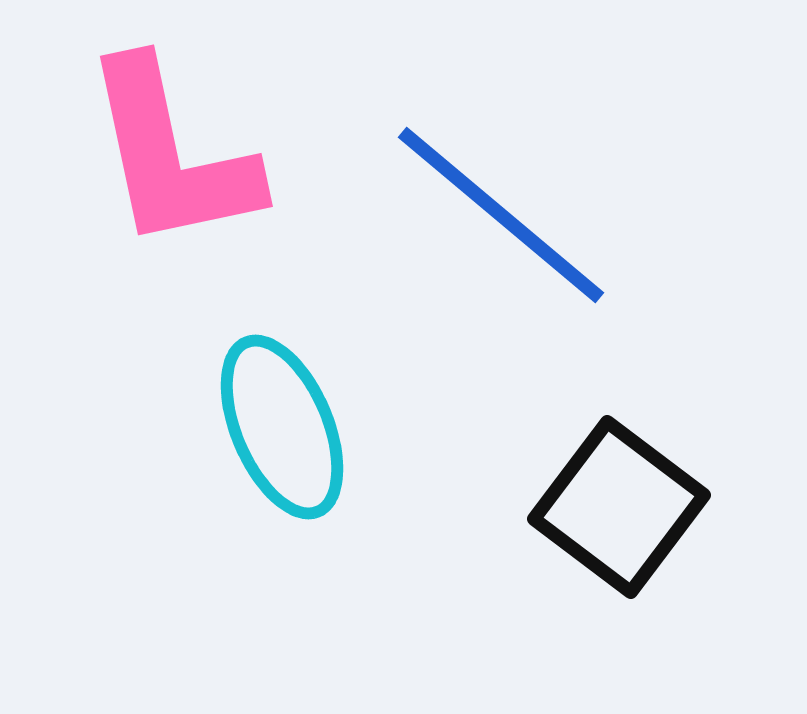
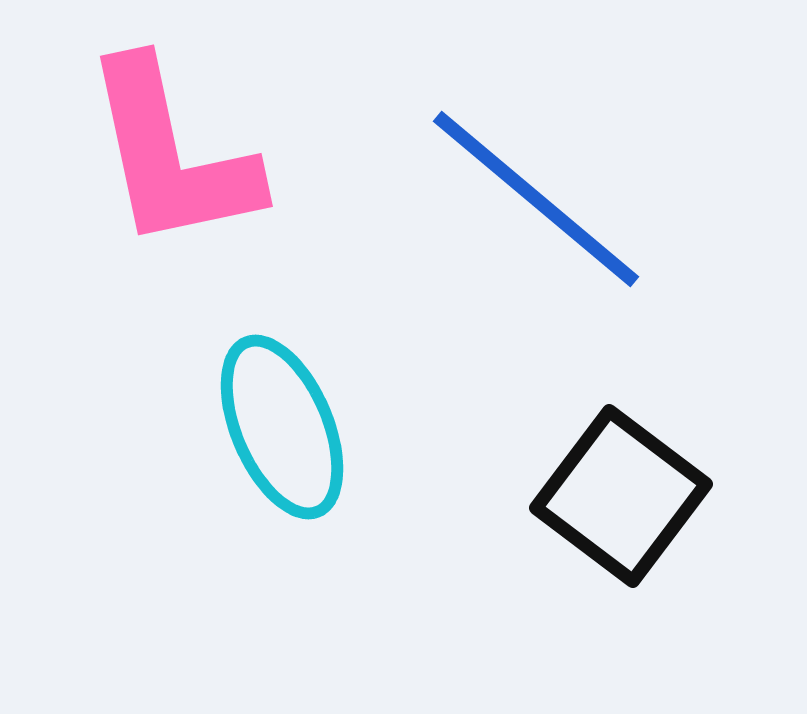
blue line: moved 35 px right, 16 px up
black square: moved 2 px right, 11 px up
